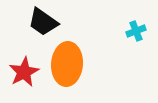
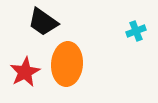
red star: moved 1 px right
